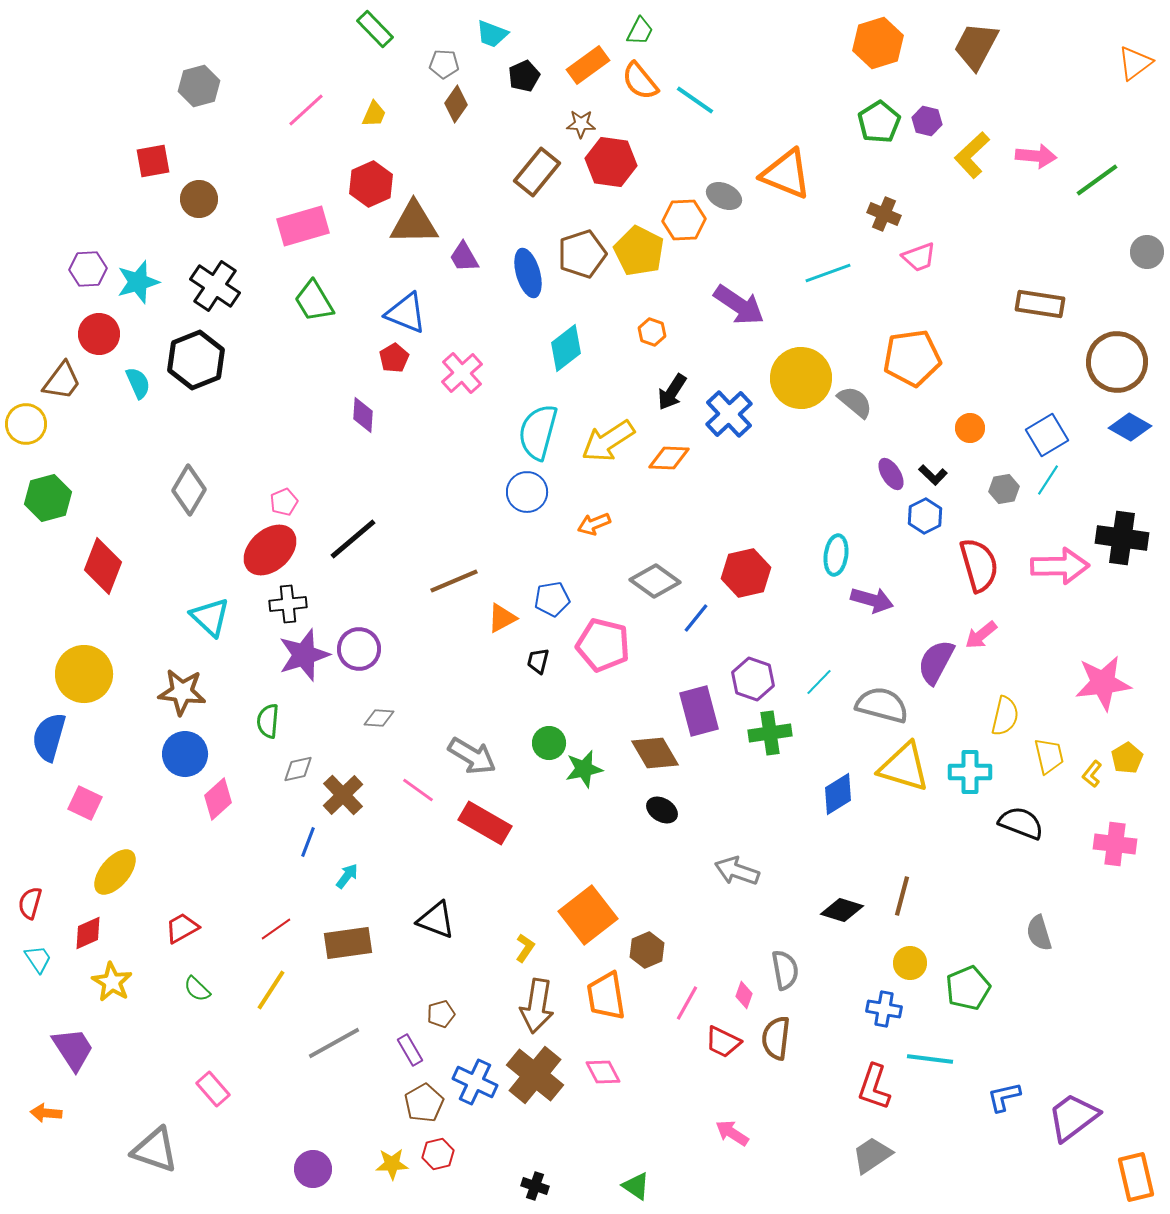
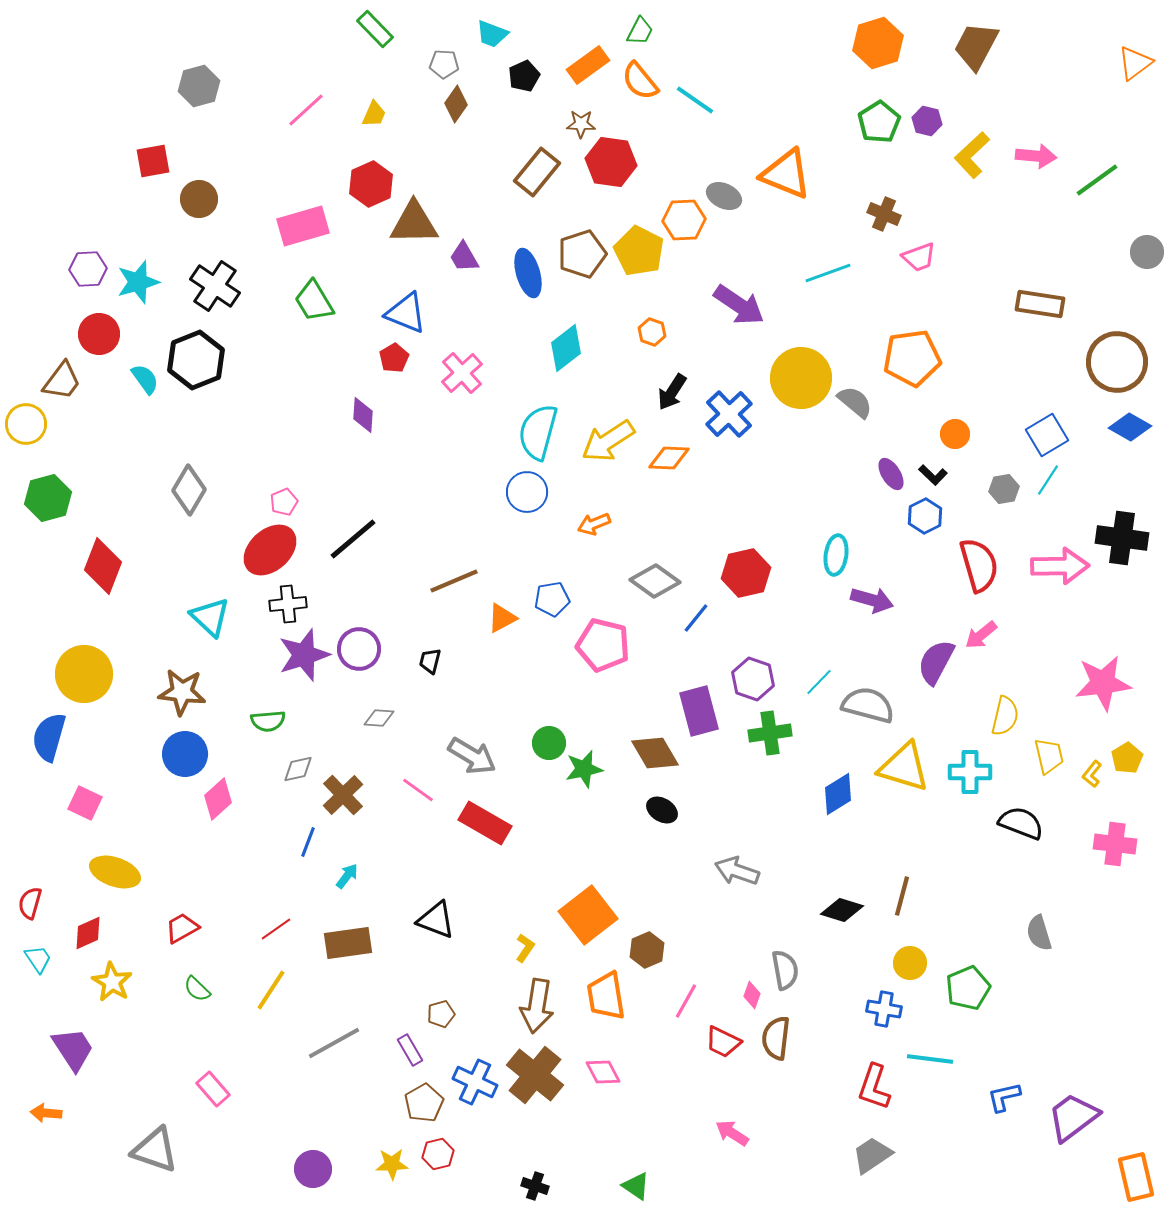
cyan semicircle at (138, 383): moved 7 px right, 4 px up; rotated 12 degrees counterclockwise
orange circle at (970, 428): moved 15 px left, 6 px down
black trapezoid at (538, 661): moved 108 px left
gray semicircle at (882, 705): moved 14 px left
green semicircle at (268, 721): rotated 100 degrees counterclockwise
yellow ellipse at (115, 872): rotated 69 degrees clockwise
pink diamond at (744, 995): moved 8 px right
pink line at (687, 1003): moved 1 px left, 2 px up
